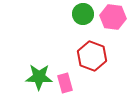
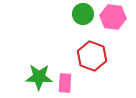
pink rectangle: rotated 18 degrees clockwise
